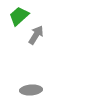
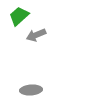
gray arrow: rotated 144 degrees counterclockwise
